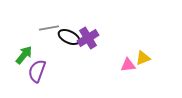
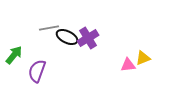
black ellipse: moved 2 px left
green arrow: moved 10 px left
